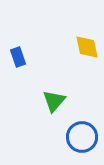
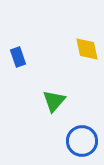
yellow diamond: moved 2 px down
blue circle: moved 4 px down
